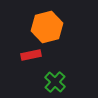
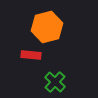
red rectangle: rotated 18 degrees clockwise
